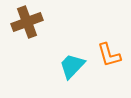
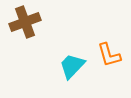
brown cross: moved 2 px left
